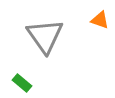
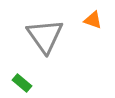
orange triangle: moved 7 px left
